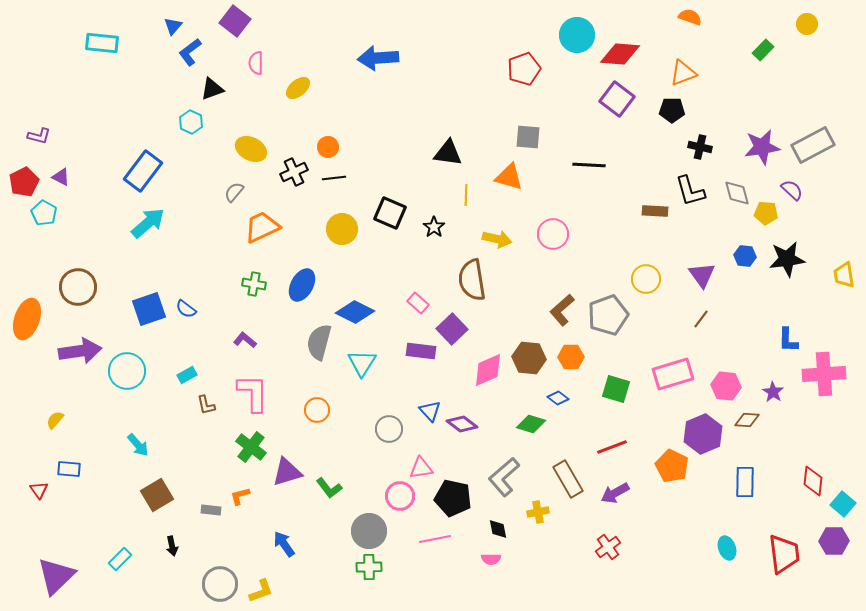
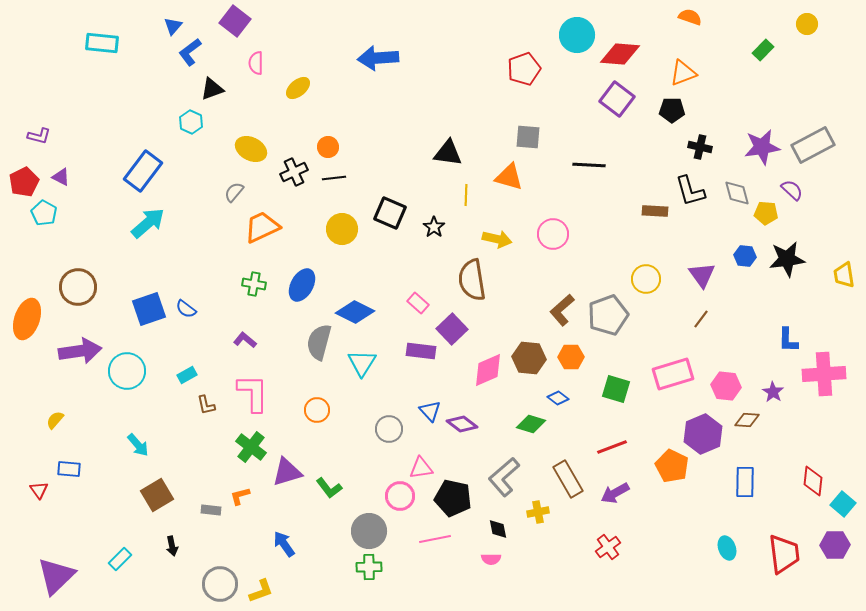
purple hexagon at (834, 541): moved 1 px right, 4 px down
